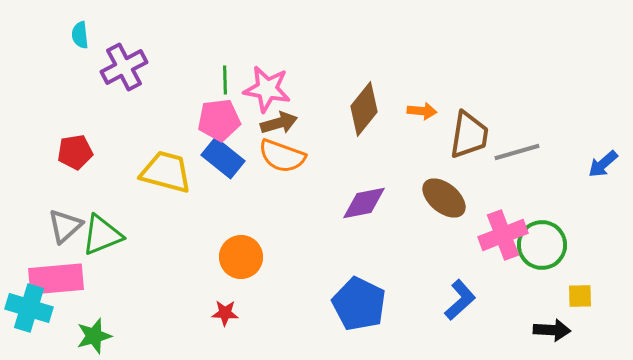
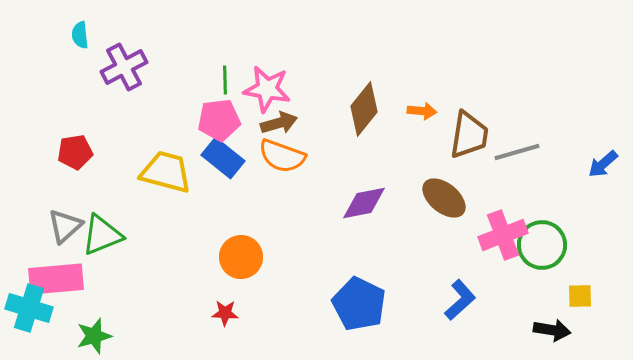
black arrow: rotated 6 degrees clockwise
